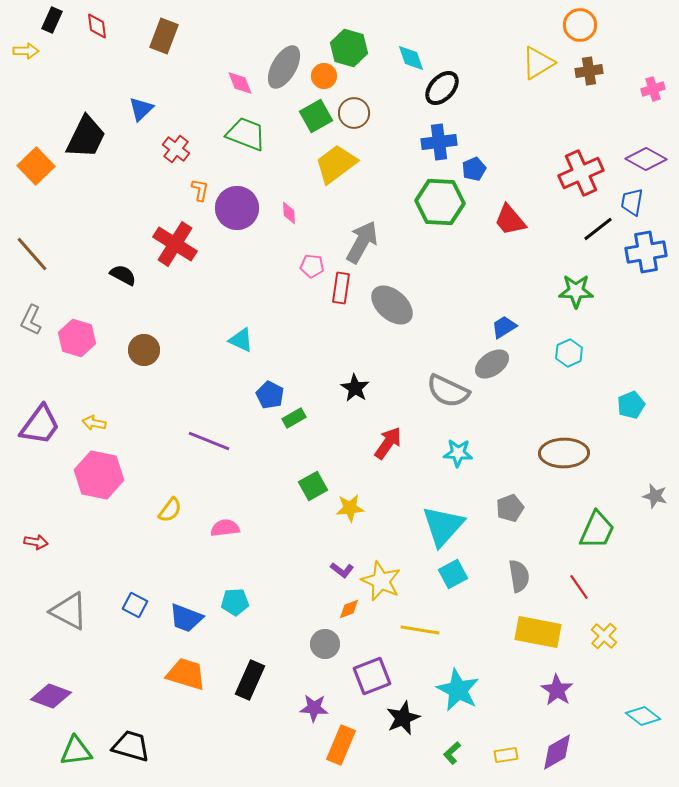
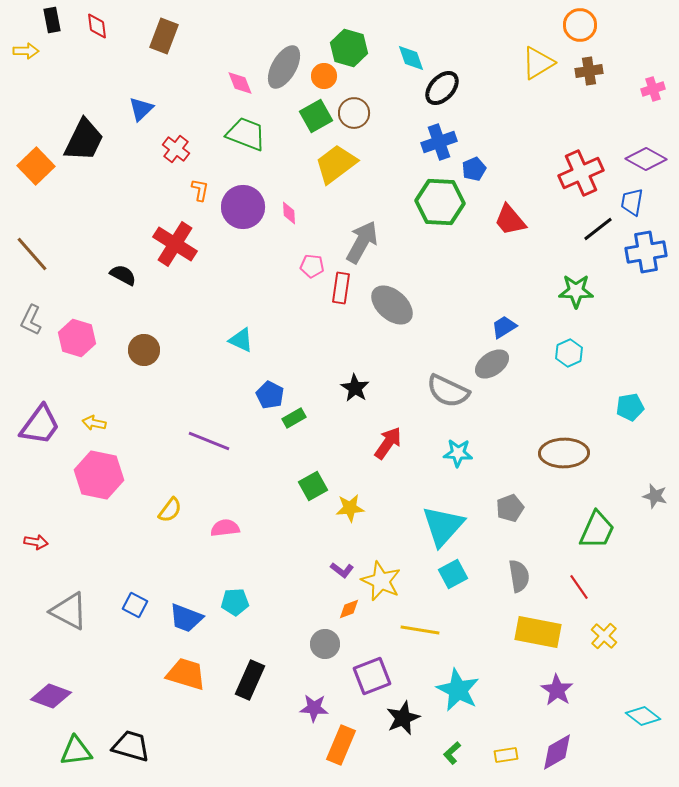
black rectangle at (52, 20): rotated 35 degrees counterclockwise
black trapezoid at (86, 137): moved 2 px left, 3 px down
blue cross at (439, 142): rotated 12 degrees counterclockwise
purple circle at (237, 208): moved 6 px right, 1 px up
cyan pentagon at (631, 405): moved 1 px left, 2 px down; rotated 12 degrees clockwise
